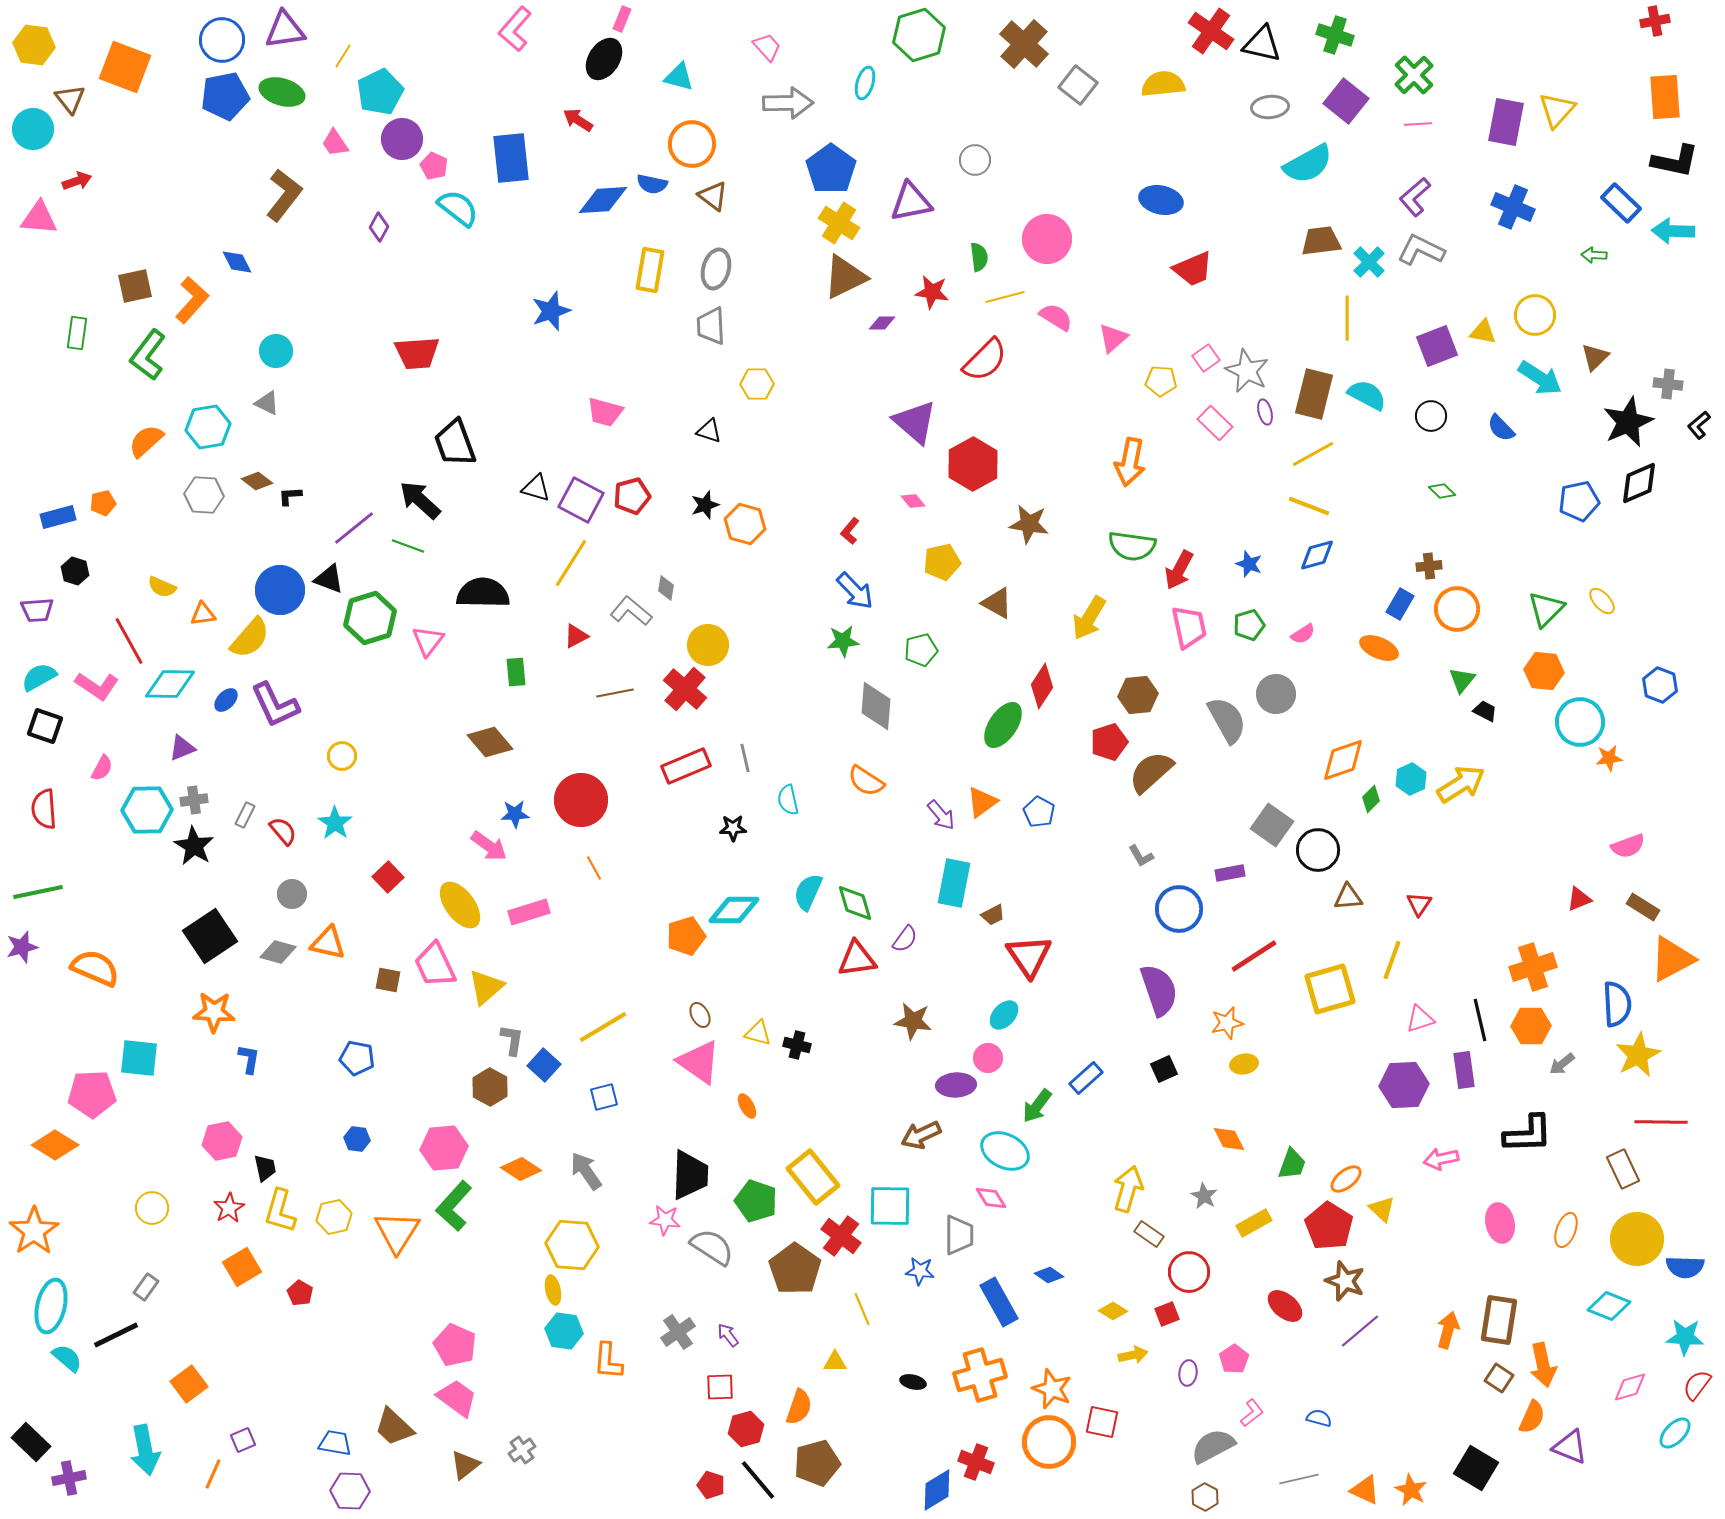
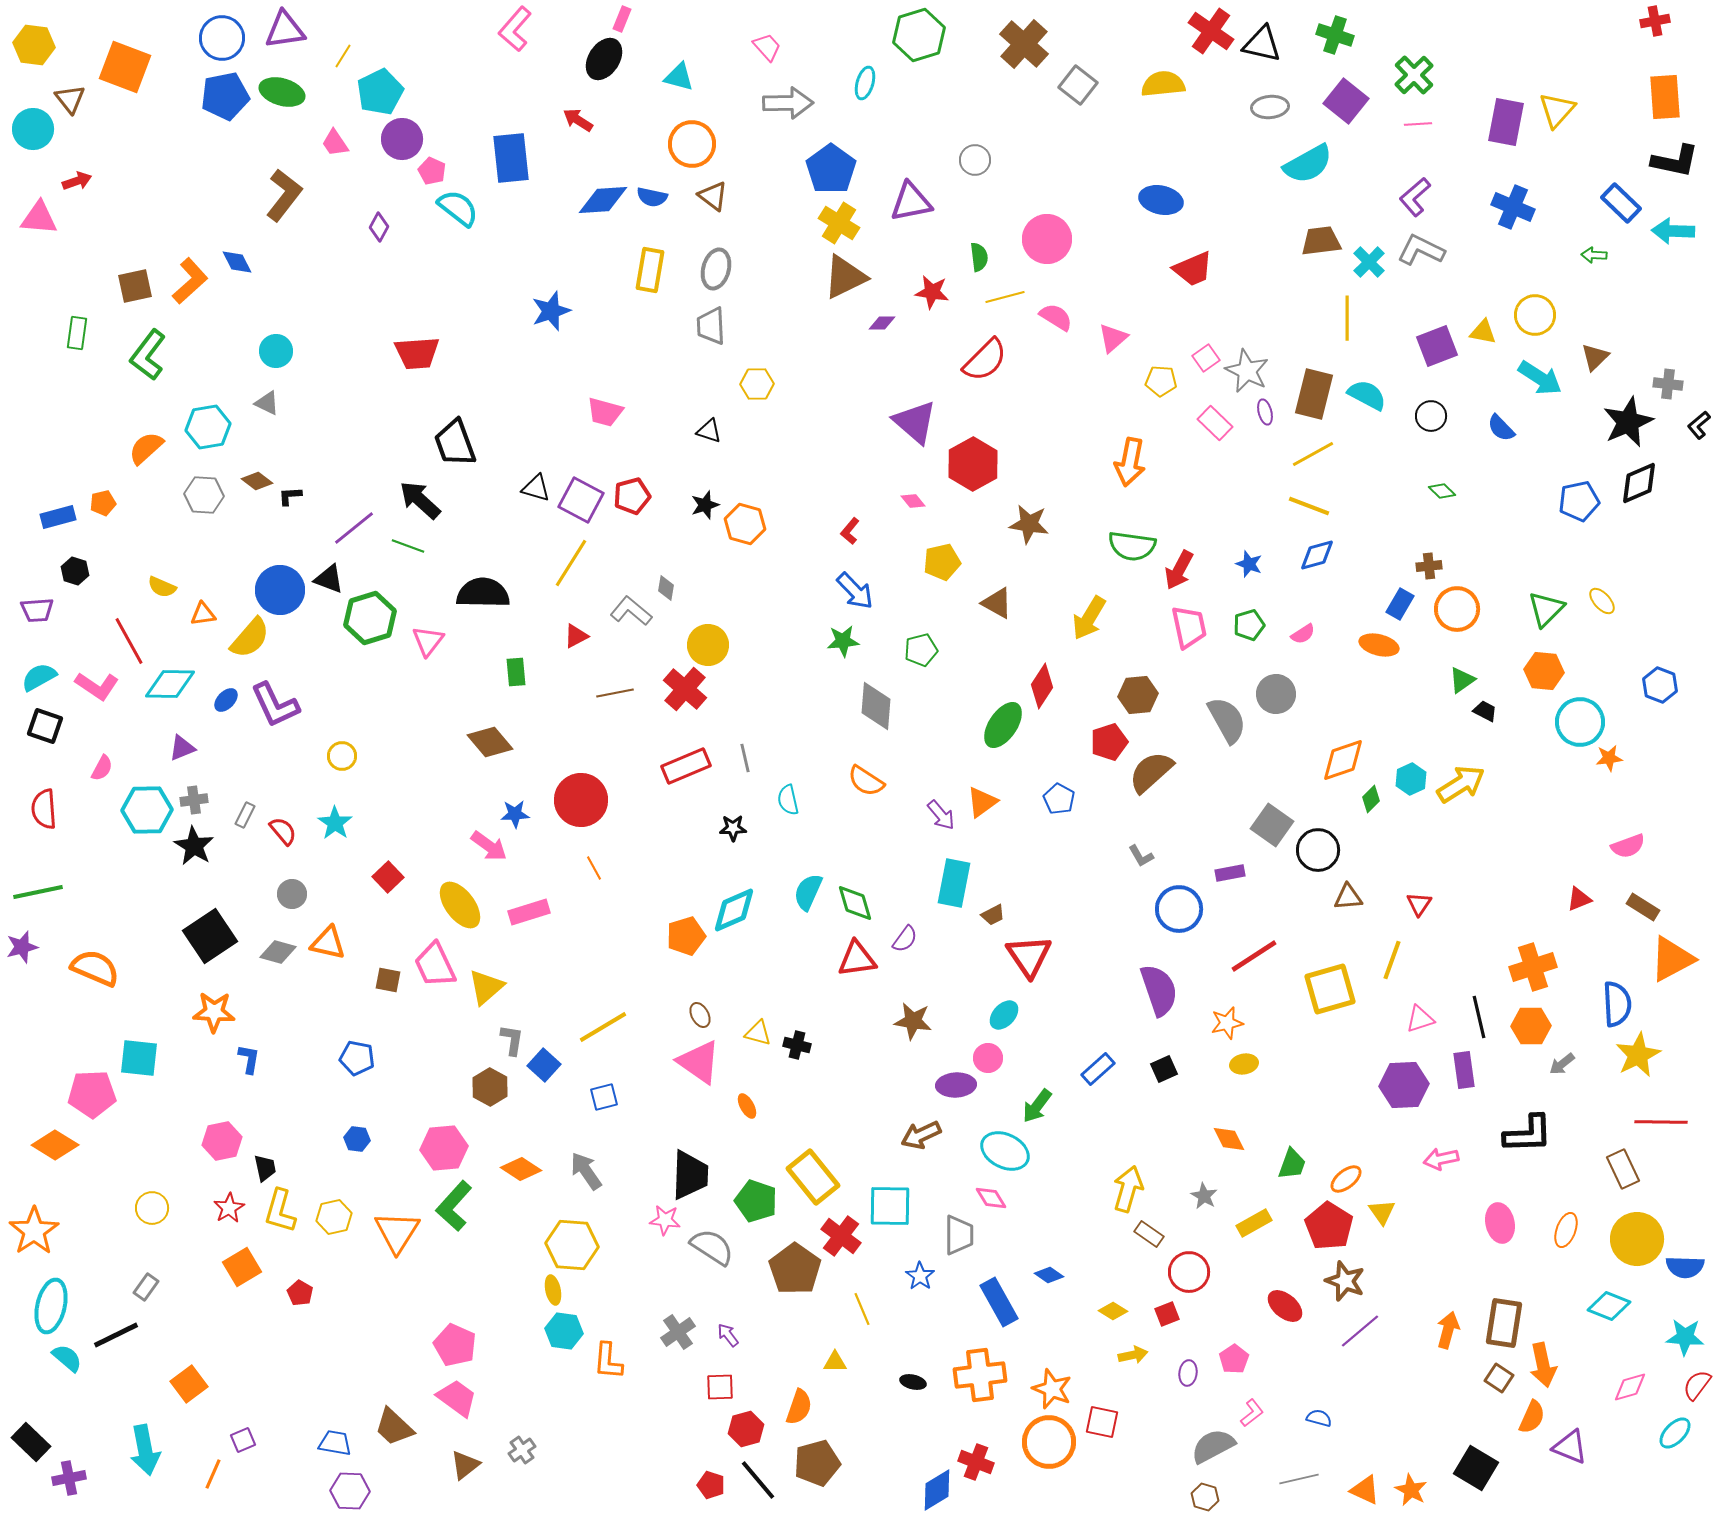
blue circle at (222, 40): moved 2 px up
pink pentagon at (434, 166): moved 2 px left, 5 px down
blue semicircle at (652, 184): moved 13 px down
orange L-shape at (192, 300): moved 2 px left, 19 px up; rotated 6 degrees clockwise
orange semicircle at (146, 441): moved 7 px down
orange ellipse at (1379, 648): moved 3 px up; rotated 9 degrees counterclockwise
green triangle at (1462, 680): rotated 16 degrees clockwise
blue pentagon at (1039, 812): moved 20 px right, 13 px up
cyan diamond at (734, 910): rotated 24 degrees counterclockwise
black line at (1480, 1020): moved 1 px left, 3 px up
blue rectangle at (1086, 1078): moved 12 px right, 9 px up
yellow triangle at (1382, 1209): moved 3 px down; rotated 12 degrees clockwise
blue star at (920, 1271): moved 5 px down; rotated 28 degrees clockwise
brown rectangle at (1499, 1320): moved 5 px right, 3 px down
orange cross at (980, 1375): rotated 9 degrees clockwise
brown hexagon at (1205, 1497): rotated 12 degrees counterclockwise
